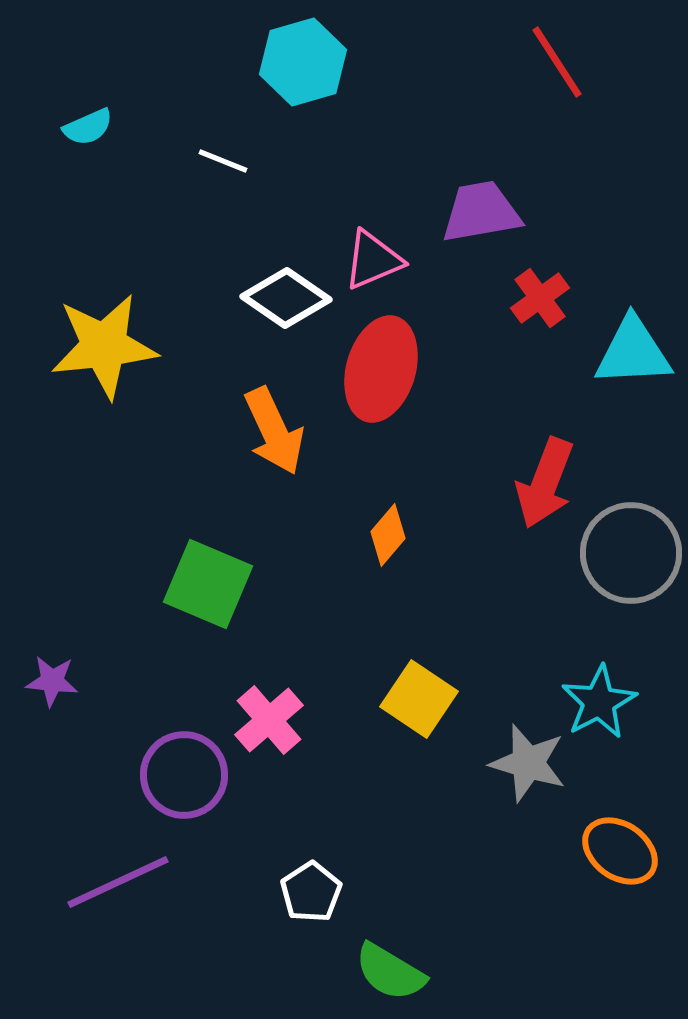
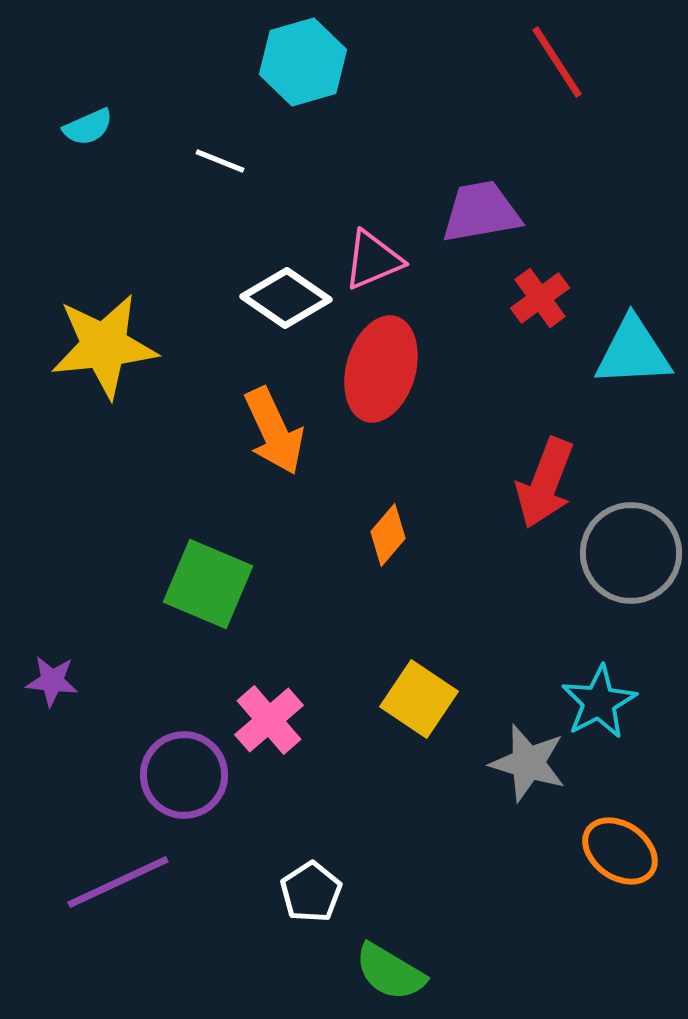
white line: moved 3 px left
